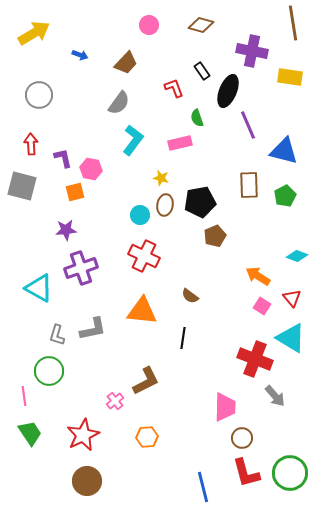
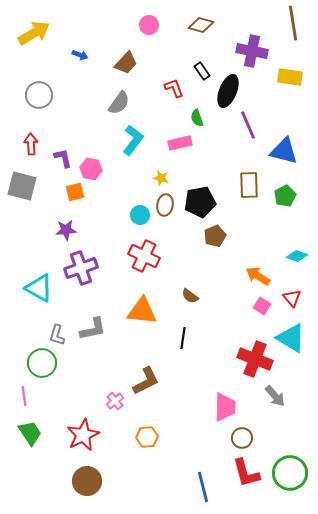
green circle at (49, 371): moved 7 px left, 8 px up
